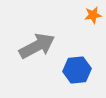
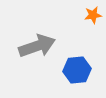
gray arrow: rotated 9 degrees clockwise
